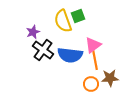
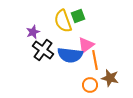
pink triangle: moved 7 px left
brown star: rotated 18 degrees clockwise
orange circle: moved 1 px left, 1 px down
